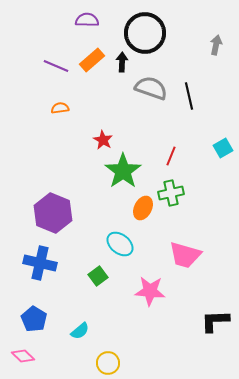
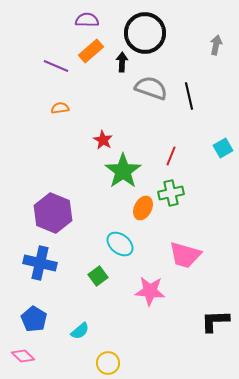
orange rectangle: moved 1 px left, 9 px up
